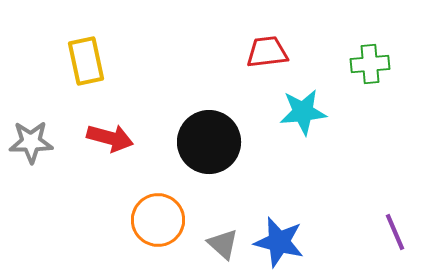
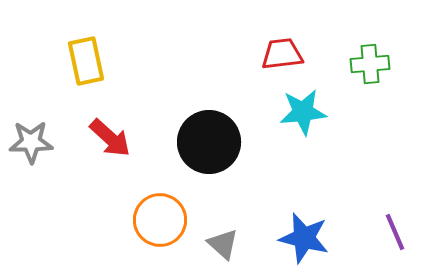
red trapezoid: moved 15 px right, 2 px down
red arrow: rotated 27 degrees clockwise
orange circle: moved 2 px right
blue star: moved 25 px right, 4 px up
